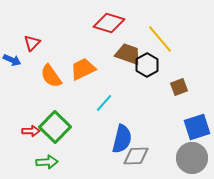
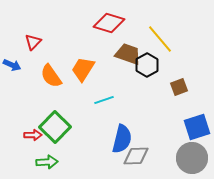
red triangle: moved 1 px right, 1 px up
blue arrow: moved 5 px down
orange trapezoid: rotated 32 degrees counterclockwise
cyan line: moved 3 px up; rotated 30 degrees clockwise
red arrow: moved 2 px right, 4 px down
